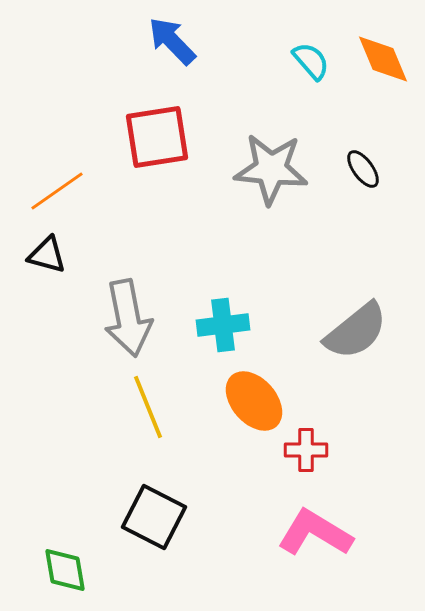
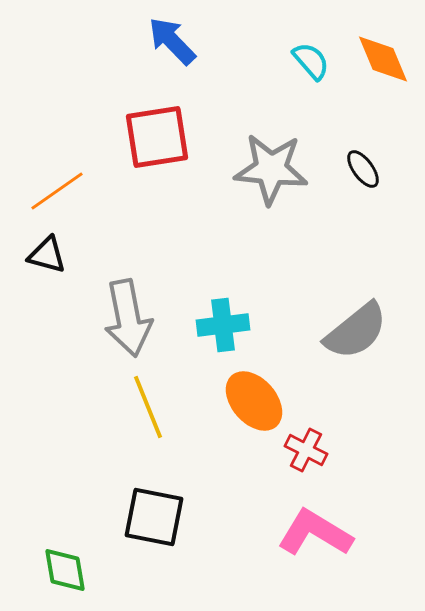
red cross: rotated 27 degrees clockwise
black square: rotated 16 degrees counterclockwise
